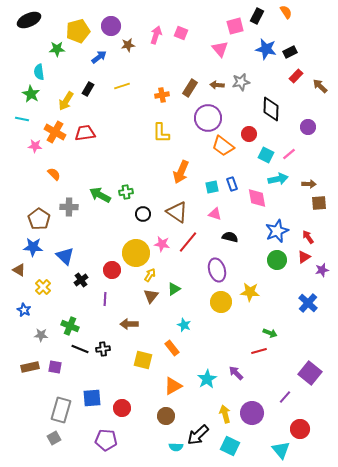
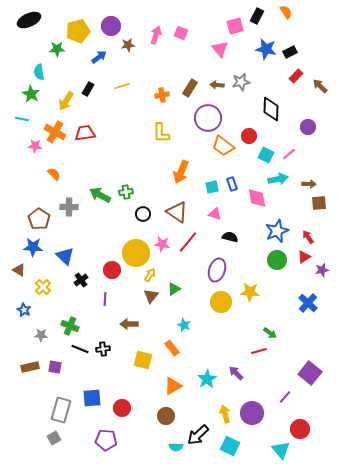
red circle at (249, 134): moved 2 px down
purple ellipse at (217, 270): rotated 35 degrees clockwise
green arrow at (270, 333): rotated 16 degrees clockwise
